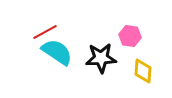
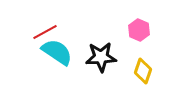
pink hexagon: moved 9 px right, 6 px up; rotated 15 degrees clockwise
black star: moved 1 px up
yellow diamond: rotated 15 degrees clockwise
